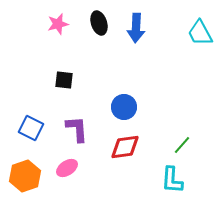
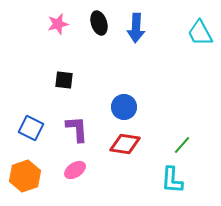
red diamond: moved 3 px up; rotated 16 degrees clockwise
pink ellipse: moved 8 px right, 2 px down
